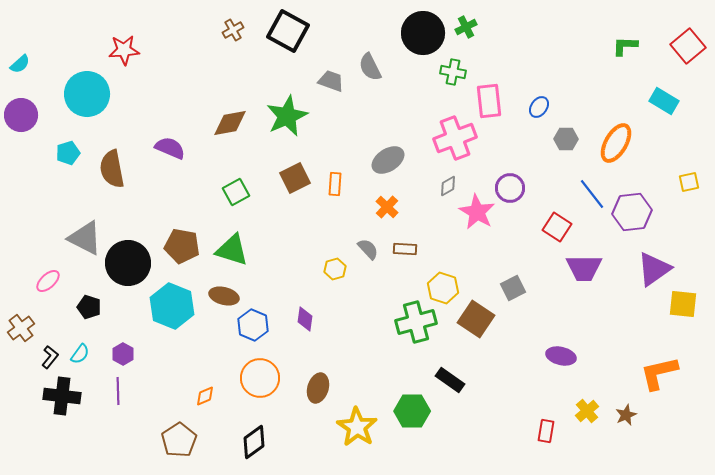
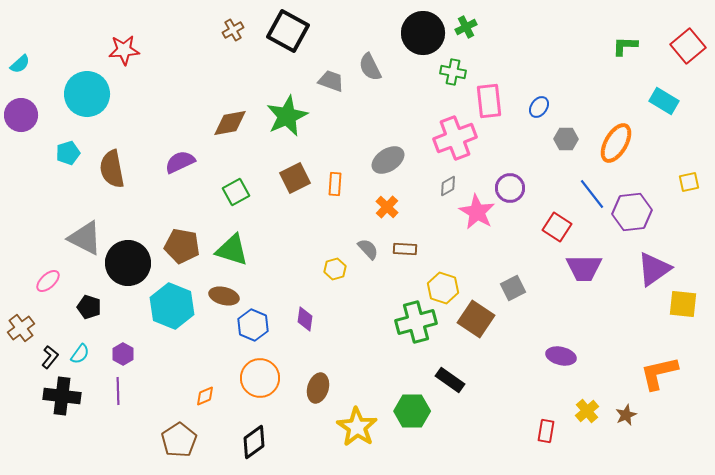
purple semicircle at (170, 148): moved 10 px right, 14 px down; rotated 48 degrees counterclockwise
